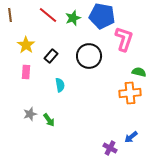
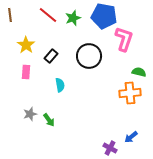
blue pentagon: moved 2 px right
